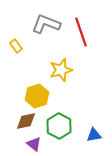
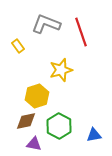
yellow rectangle: moved 2 px right
purple triangle: rotated 28 degrees counterclockwise
